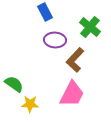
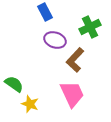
green cross: rotated 25 degrees clockwise
purple ellipse: rotated 15 degrees clockwise
pink trapezoid: rotated 52 degrees counterclockwise
yellow star: rotated 18 degrees clockwise
